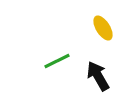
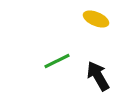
yellow ellipse: moved 7 px left, 9 px up; rotated 35 degrees counterclockwise
